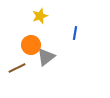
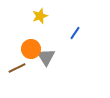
blue line: rotated 24 degrees clockwise
orange circle: moved 4 px down
gray triangle: rotated 24 degrees counterclockwise
